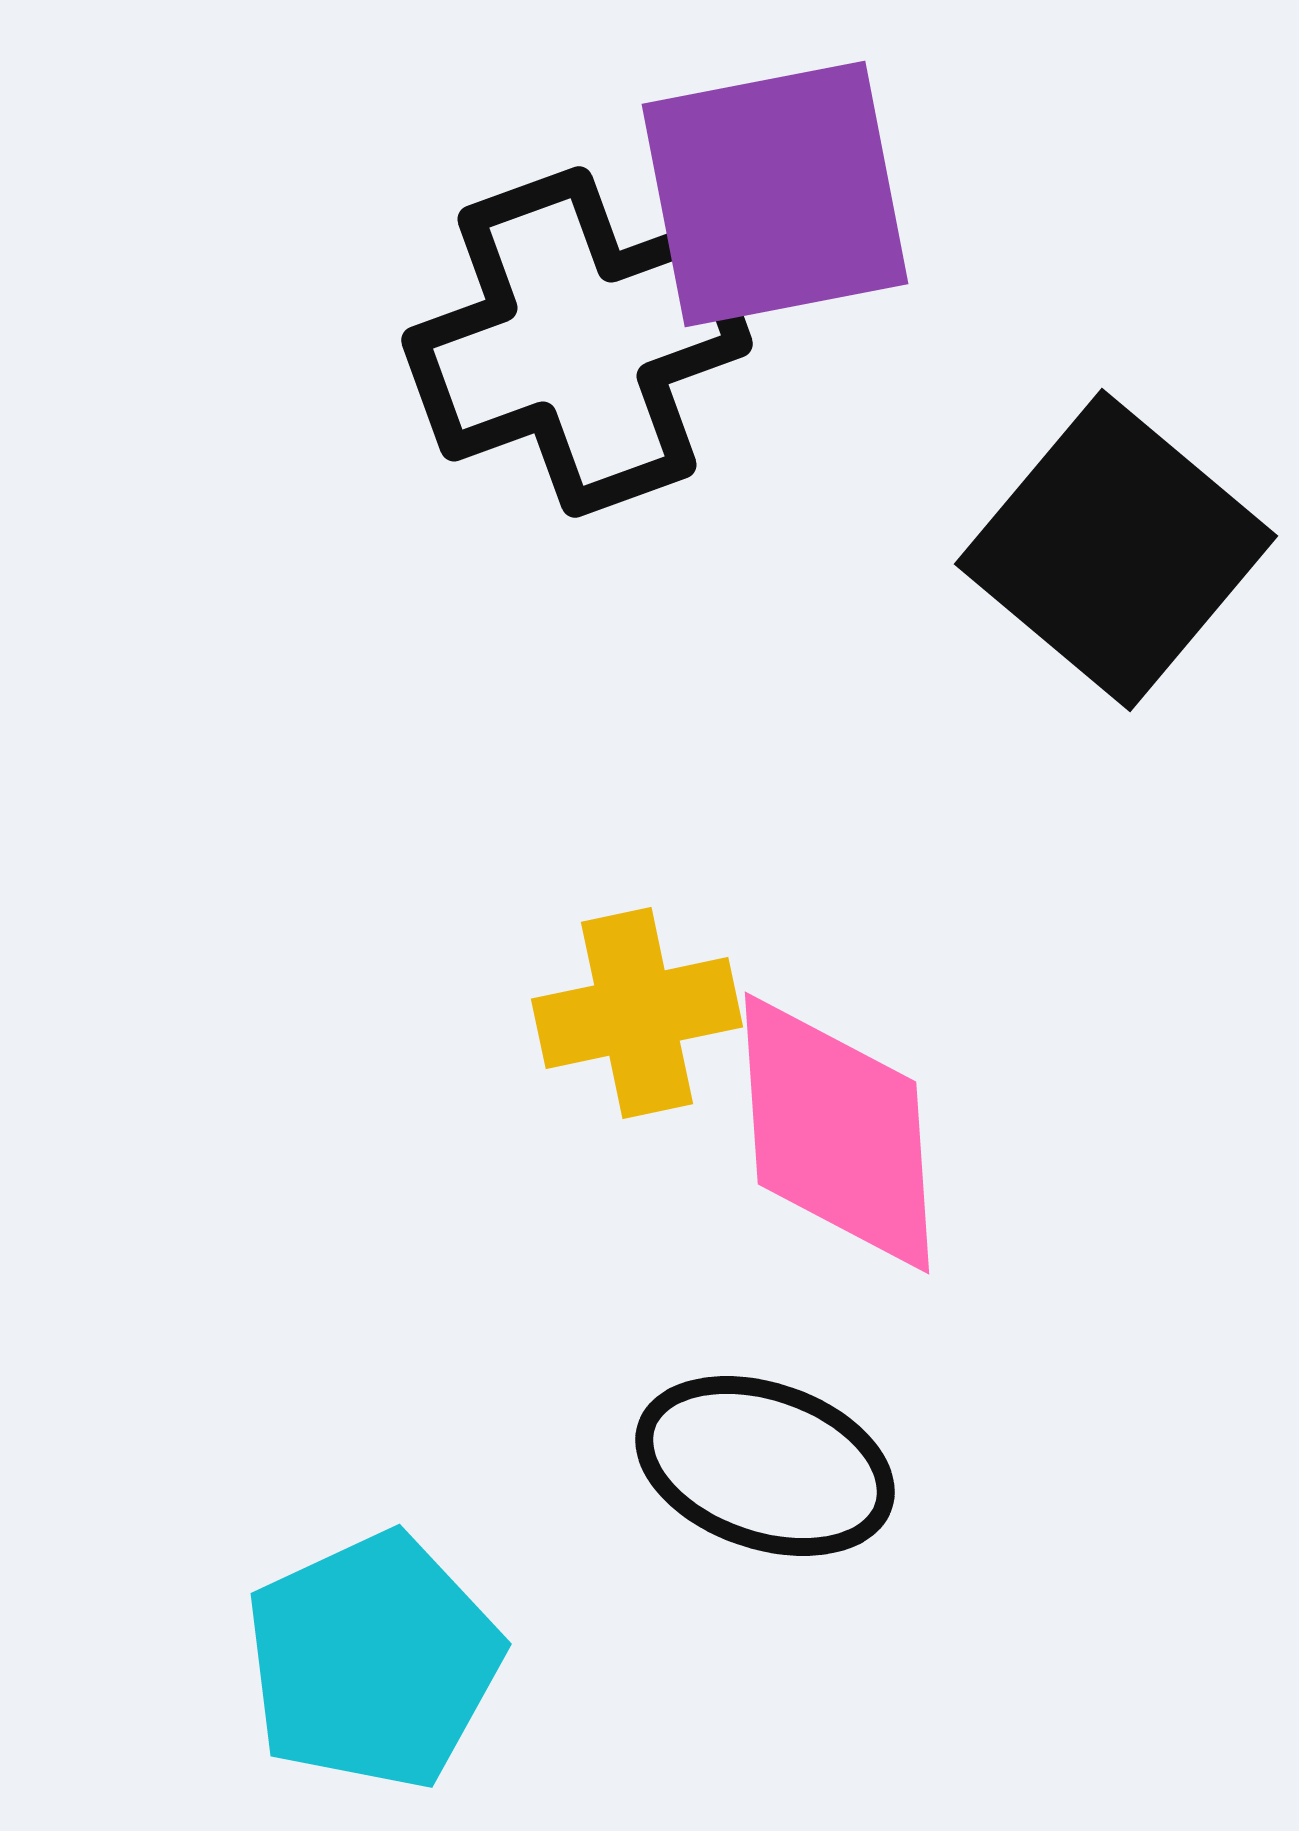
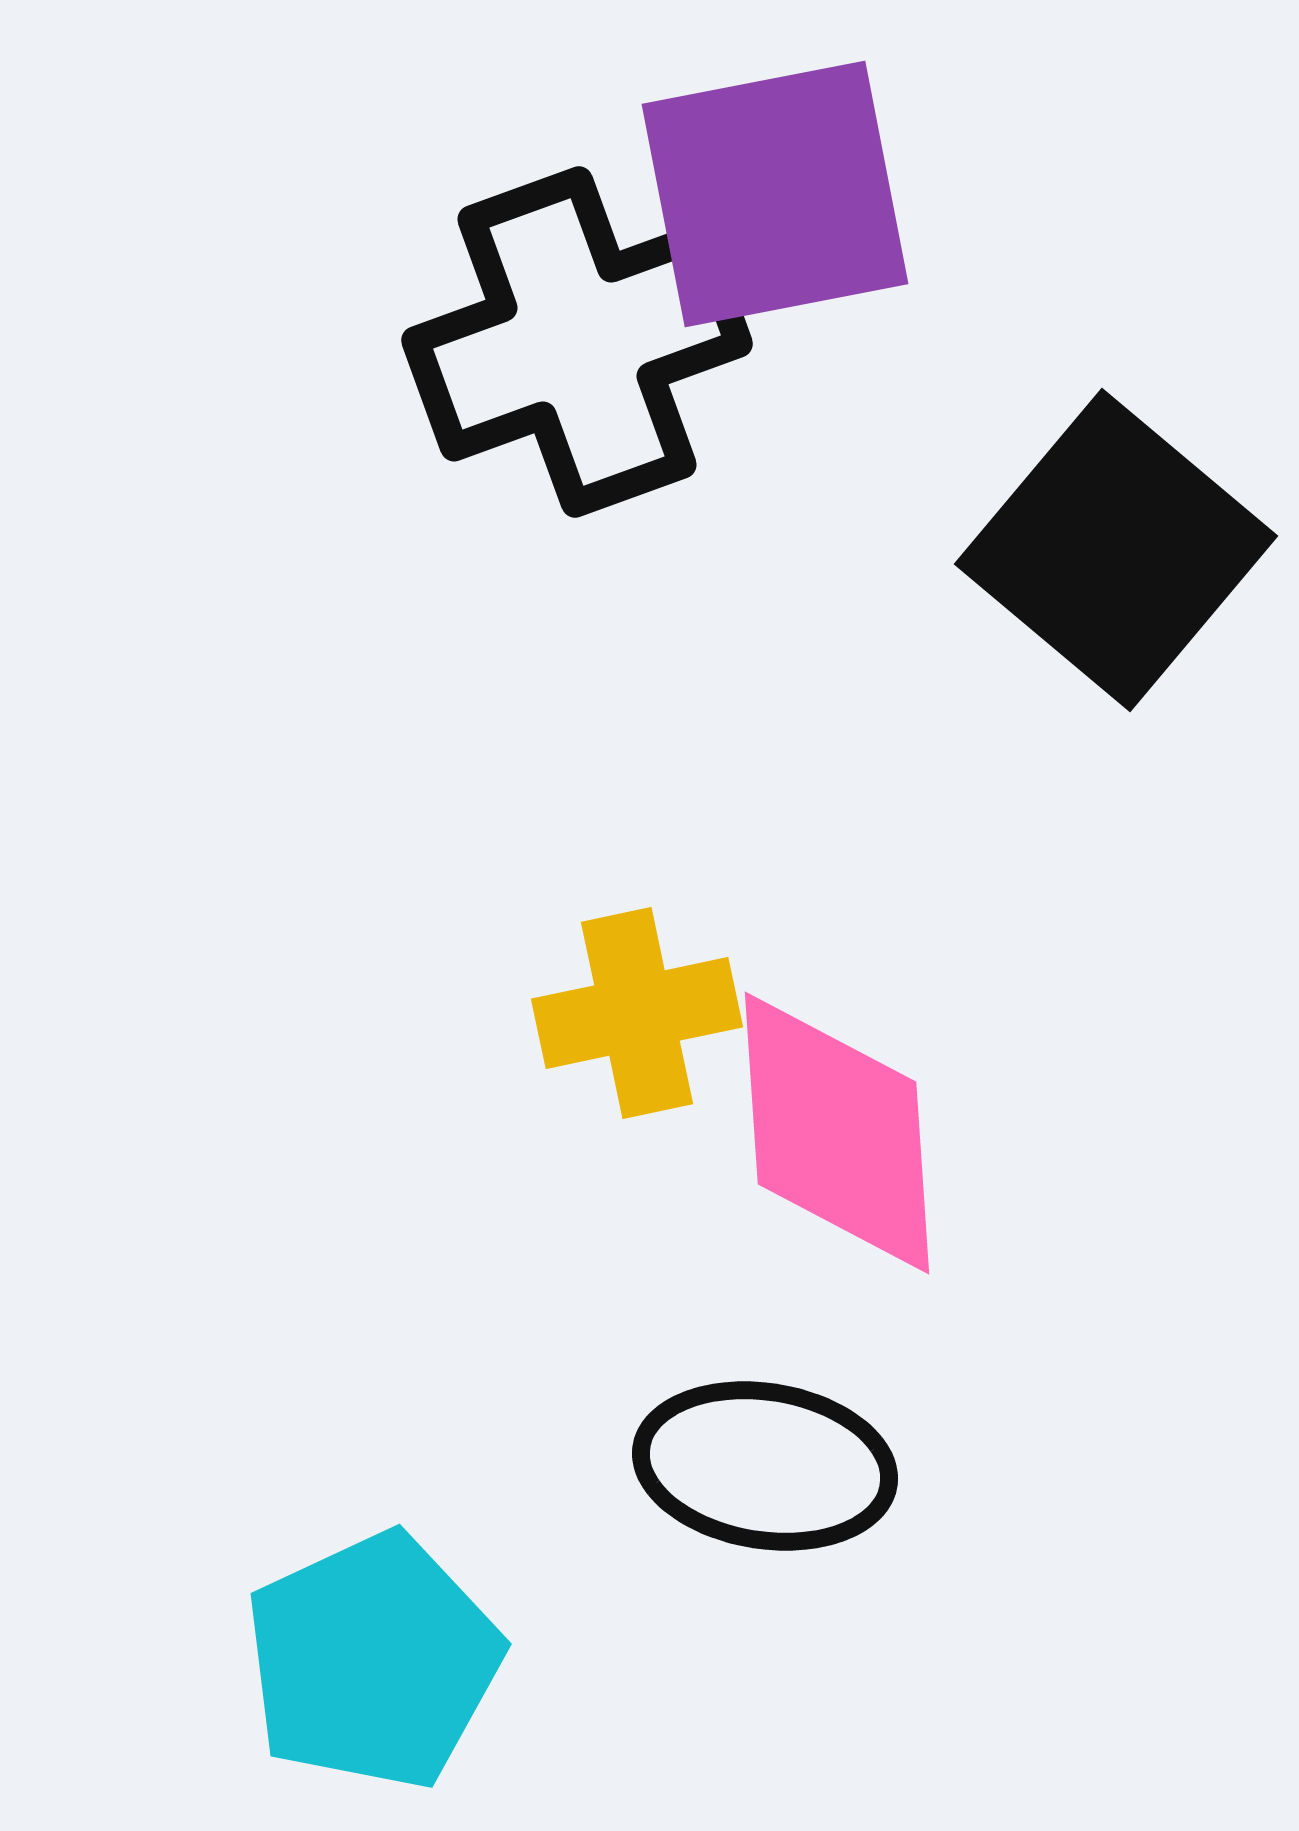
black ellipse: rotated 10 degrees counterclockwise
